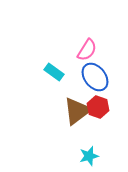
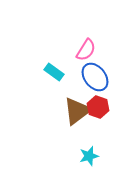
pink semicircle: moved 1 px left
